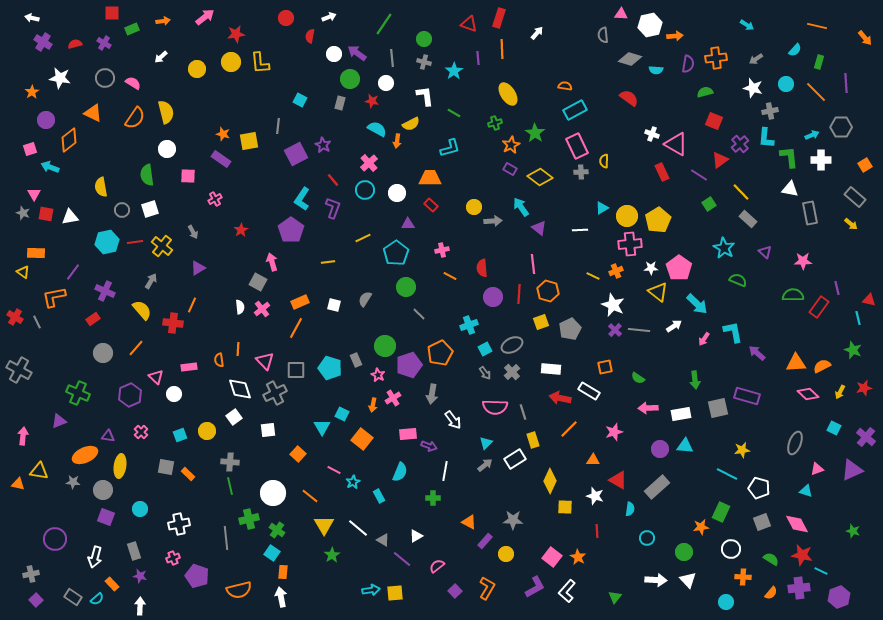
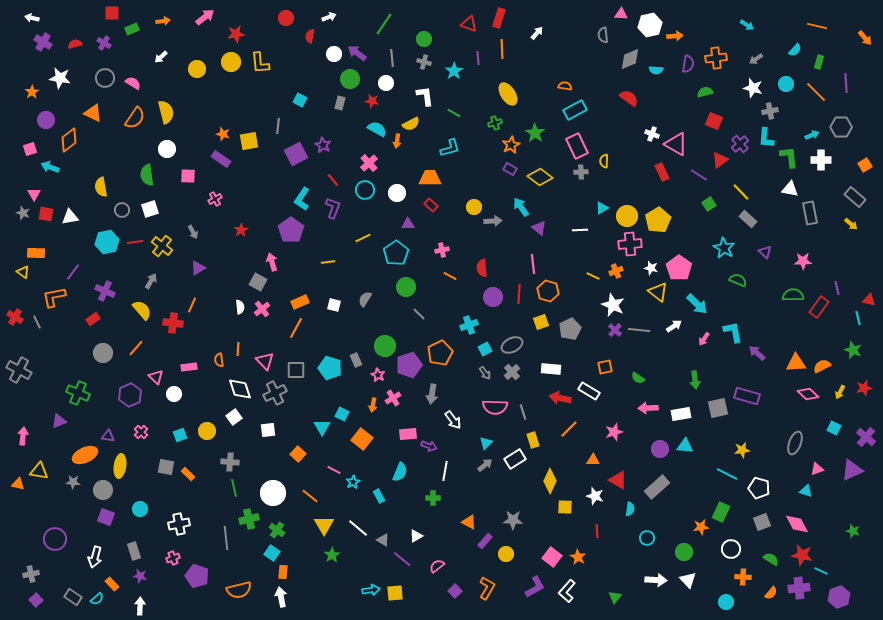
gray diamond at (630, 59): rotated 40 degrees counterclockwise
white star at (651, 268): rotated 16 degrees clockwise
green line at (230, 486): moved 4 px right, 2 px down
